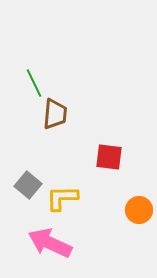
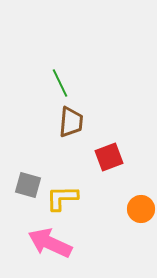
green line: moved 26 px right
brown trapezoid: moved 16 px right, 8 px down
red square: rotated 28 degrees counterclockwise
gray square: rotated 24 degrees counterclockwise
orange circle: moved 2 px right, 1 px up
